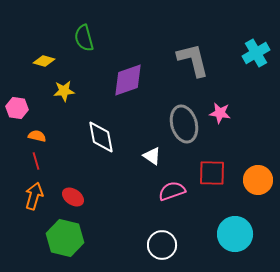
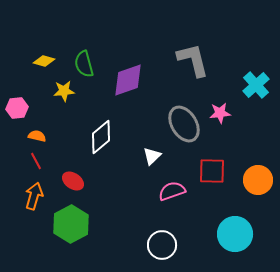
green semicircle: moved 26 px down
cyan cross: moved 32 px down; rotated 12 degrees counterclockwise
pink hexagon: rotated 15 degrees counterclockwise
pink star: rotated 15 degrees counterclockwise
gray ellipse: rotated 15 degrees counterclockwise
white diamond: rotated 60 degrees clockwise
white triangle: rotated 42 degrees clockwise
red line: rotated 12 degrees counterclockwise
red square: moved 2 px up
red ellipse: moved 16 px up
green hexagon: moved 6 px right, 14 px up; rotated 18 degrees clockwise
